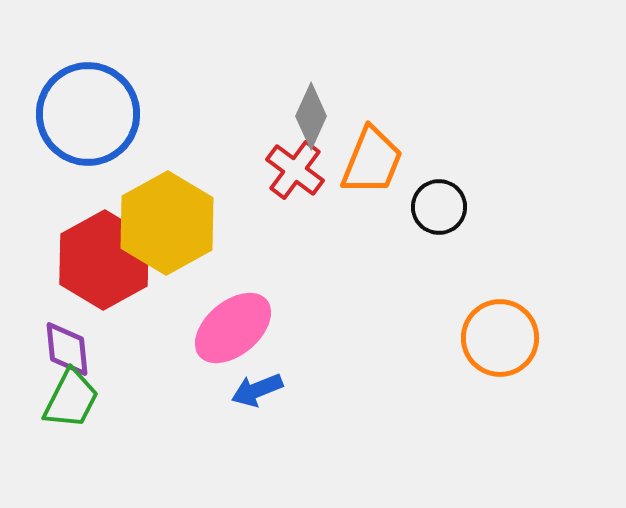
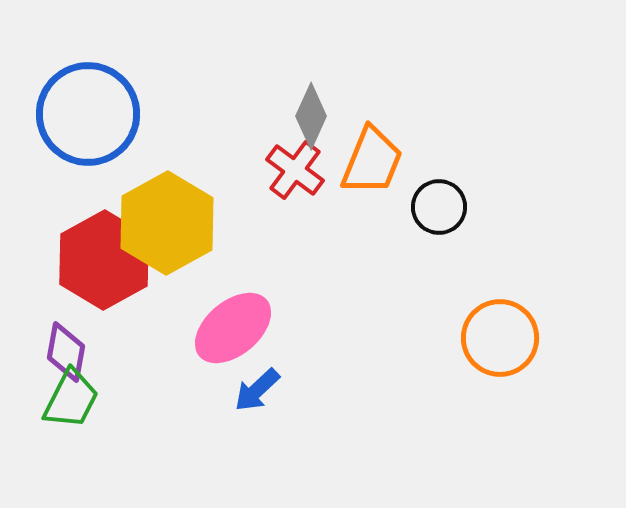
purple diamond: moved 1 px left, 3 px down; rotated 16 degrees clockwise
blue arrow: rotated 21 degrees counterclockwise
